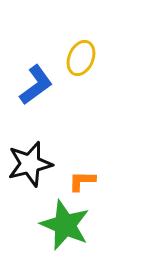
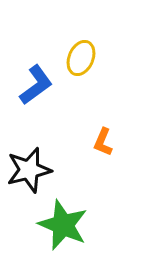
black star: moved 1 px left, 6 px down
orange L-shape: moved 21 px right, 39 px up; rotated 68 degrees counterclockwise
green star: moved 2 px left
